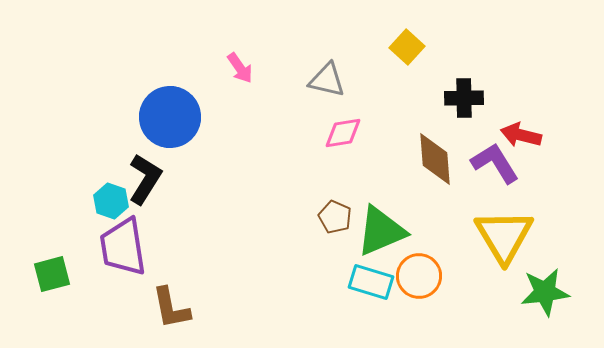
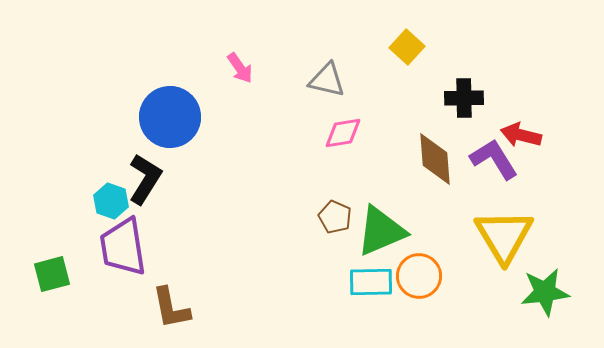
purple L-shape: moved 1 px left, 4 px up
cyan rectangle: rotated 18 degrees counterclockwise
